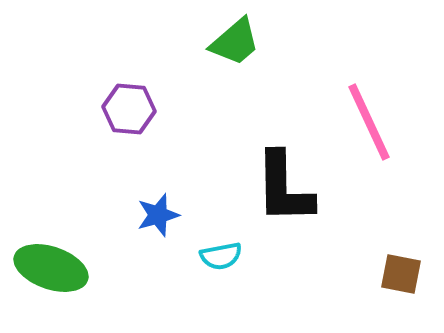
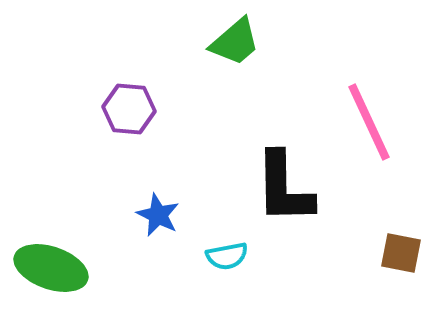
blue star: rotated 30 degrees counterclockwise
cyan semicircle: moved 6 px right
brown square: moved 21 px up
